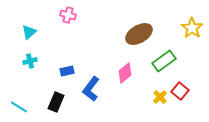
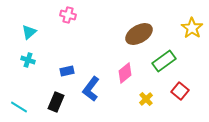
cyan cross: moved 2 px left, 1 px up; rotated 32 degrees clockwise
yellow cross: moved 14 px left, 2 px down
